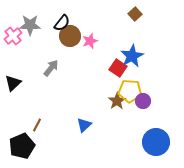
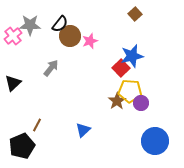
black semicircle: moved 2 px left, 1 px down
blue star: rotated 15 degrees clockwise
red square: moved 3 px right; rotated 12 degrees clockwise
purple circle: moved 2 px left, 2 px down
blue triangle: moved 1 px left, 5 px down
blue circle: moved 1 px left, 1 px up
